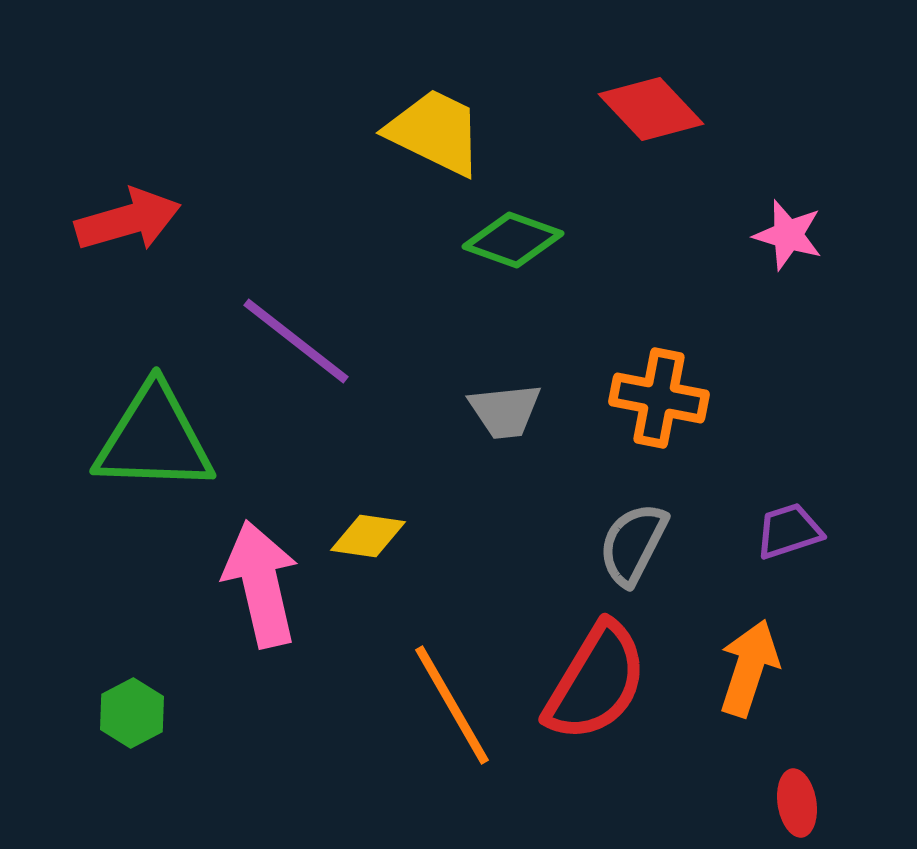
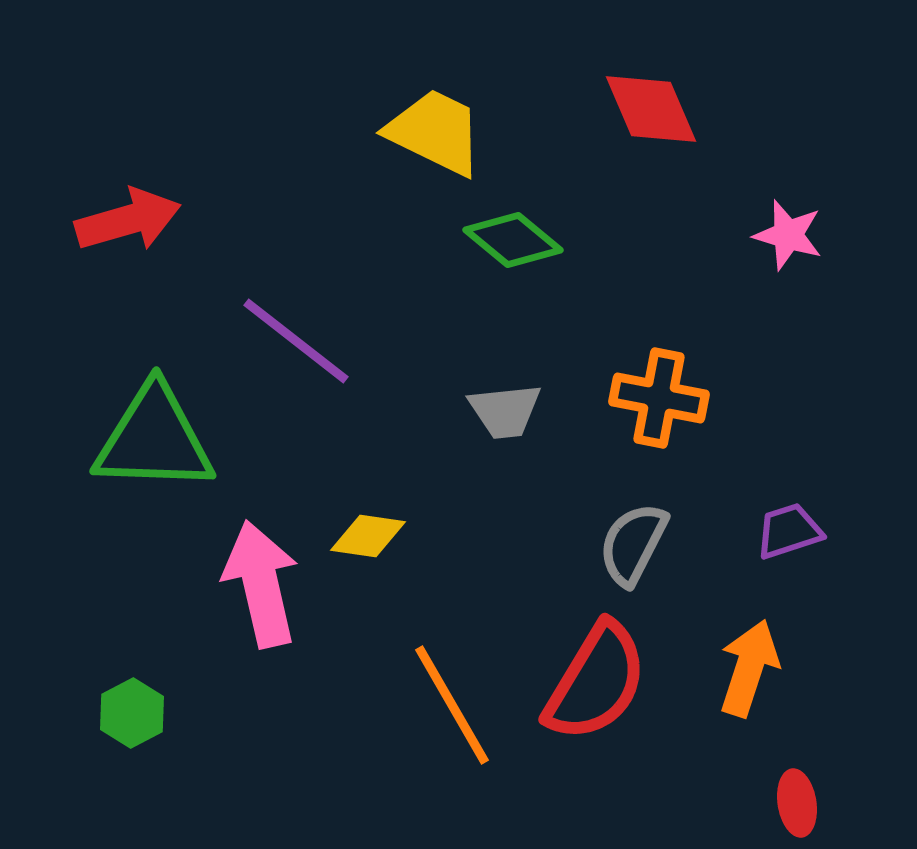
red diamond: rotated 20 degrees clockwise
green diamond: rotated 20 degrees clockwise
